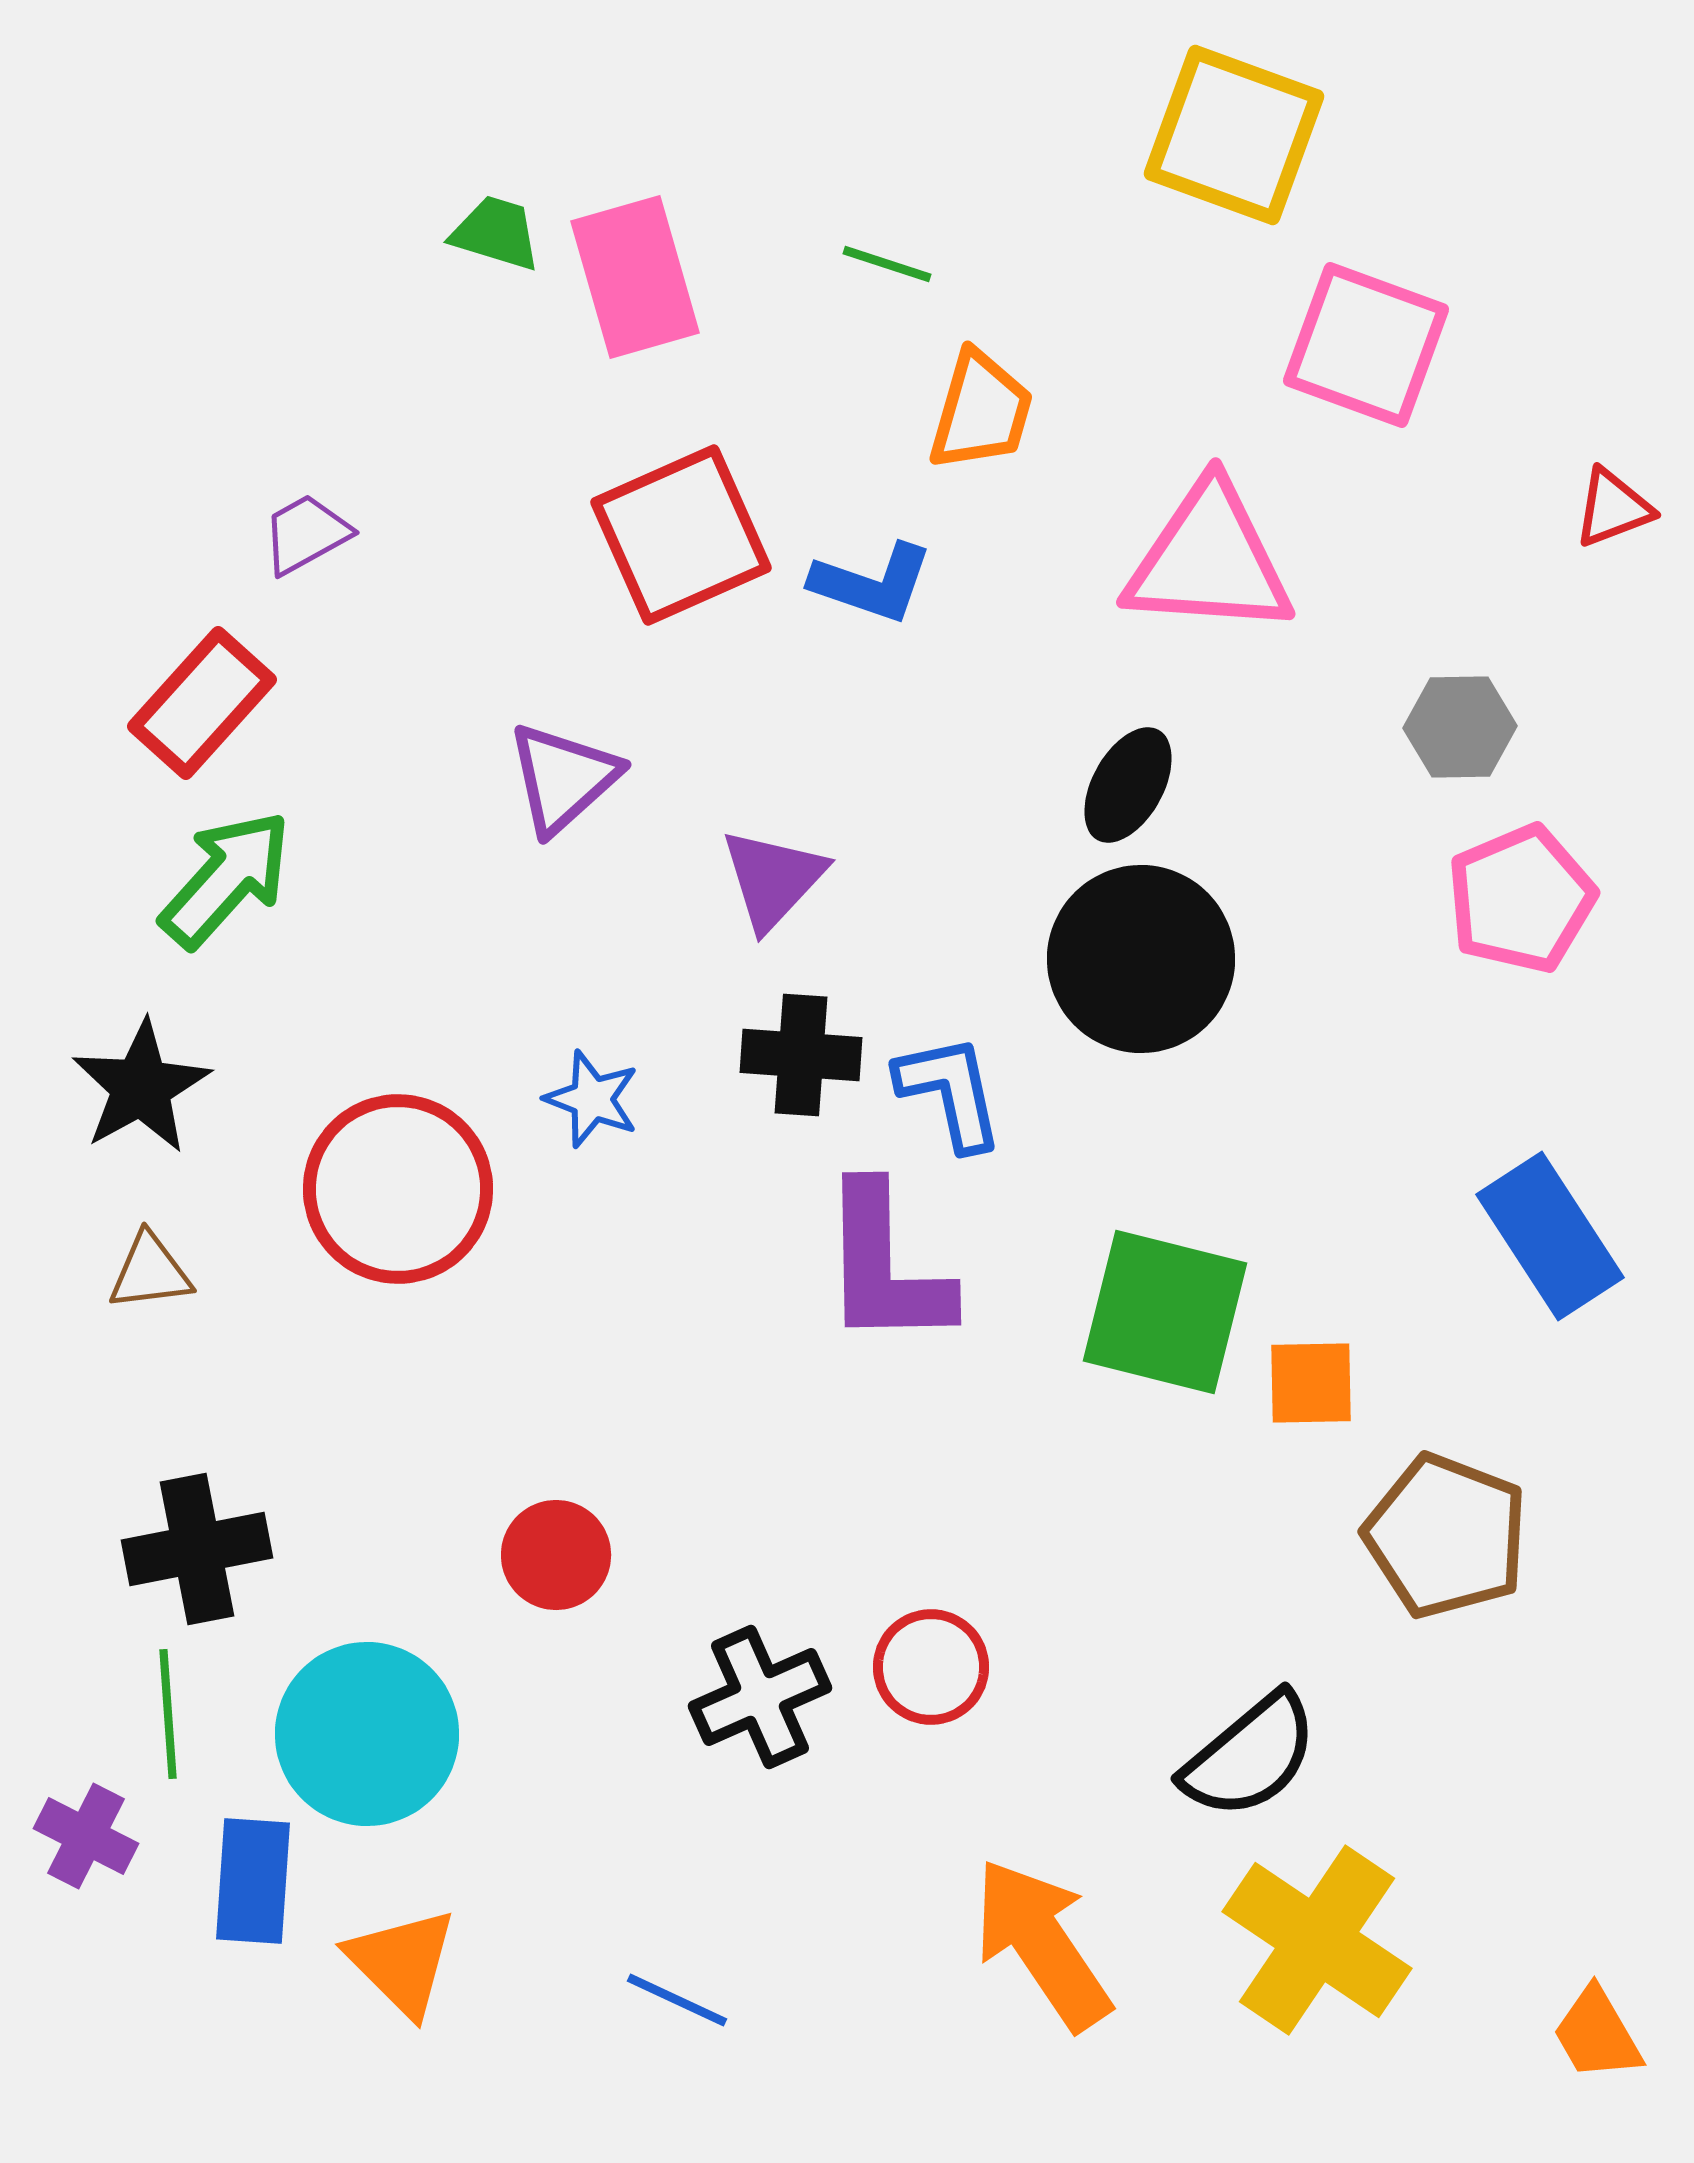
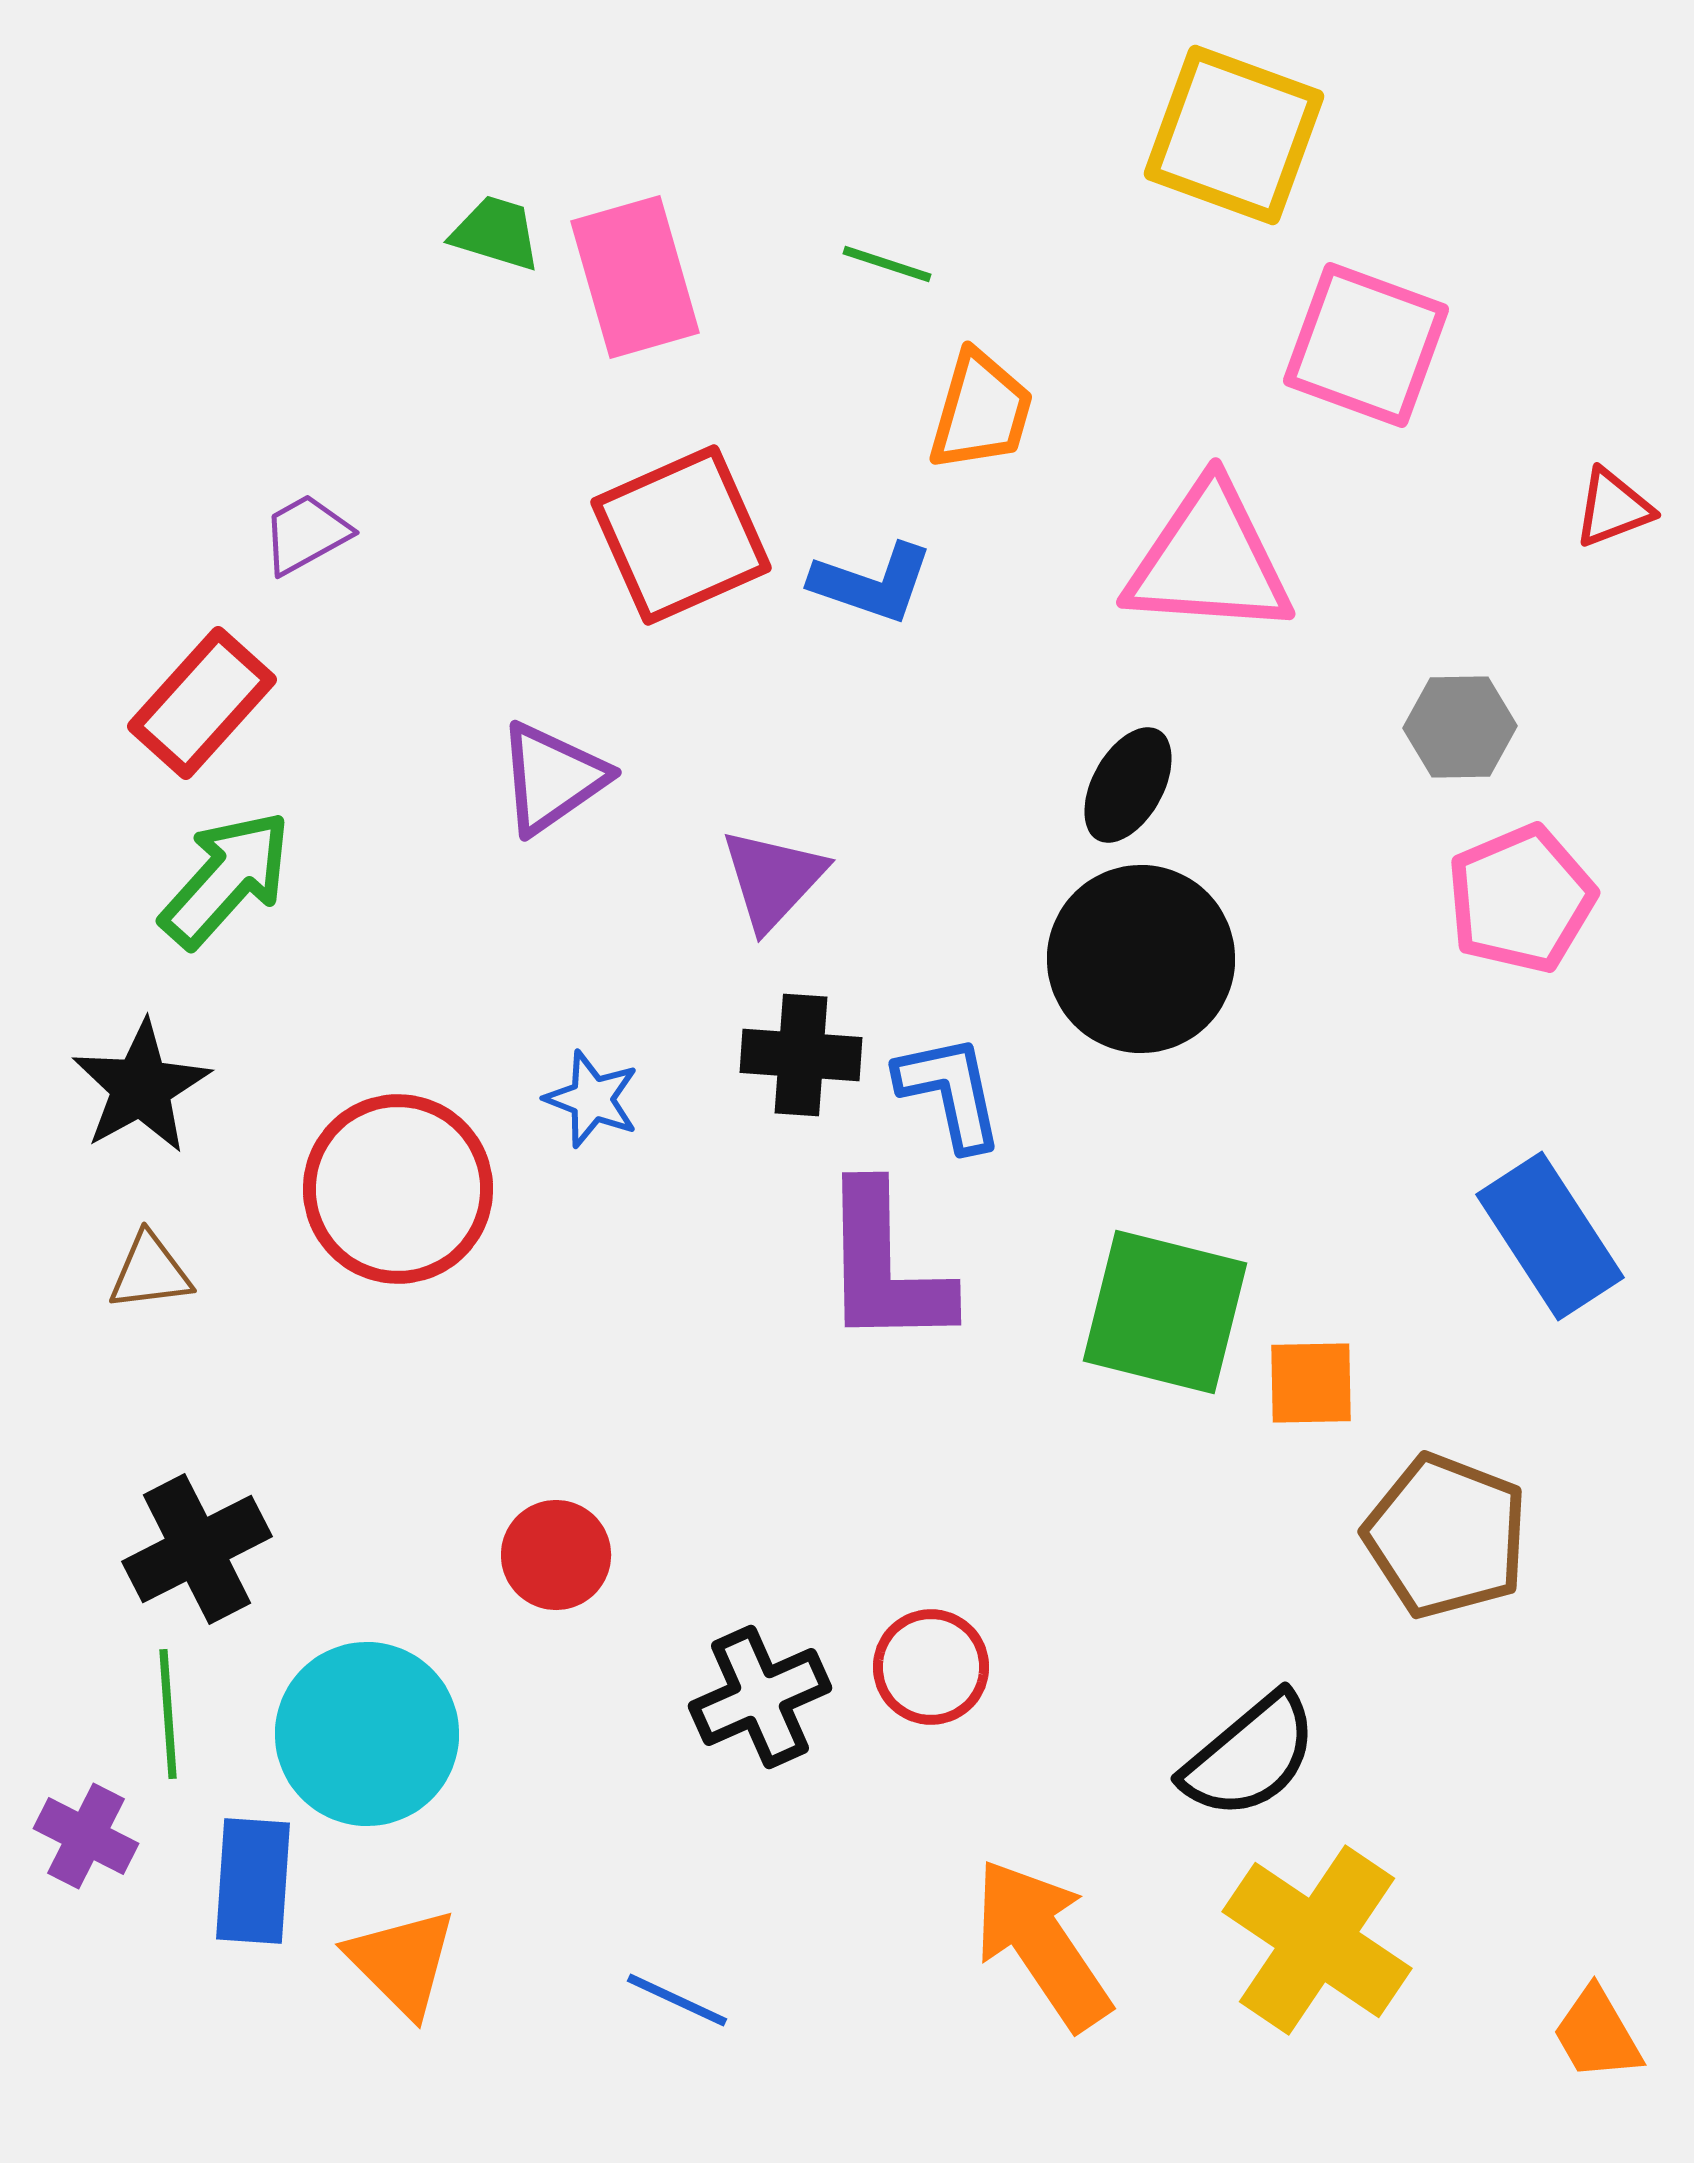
purple triangle at (563, 778): moved 11 px left; rotated 7 degrees clockwise
black cross at (197, 1549): rotated 16 degrees counterclockwise
